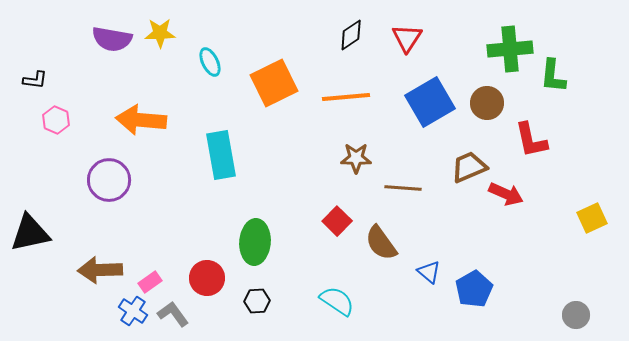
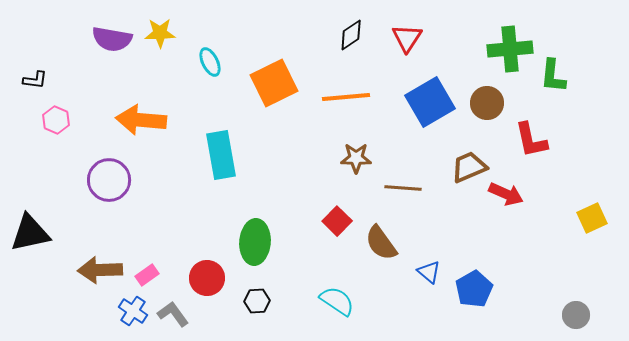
pink rectangle: moved 3 px left, 7 px up
